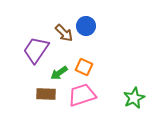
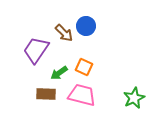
pink trapezoid: rotated 32 degrees clockwise
